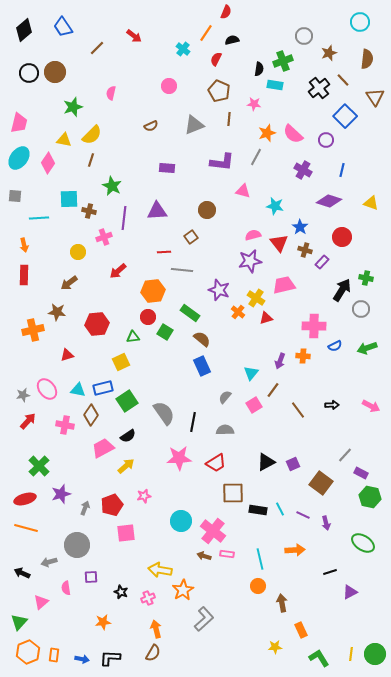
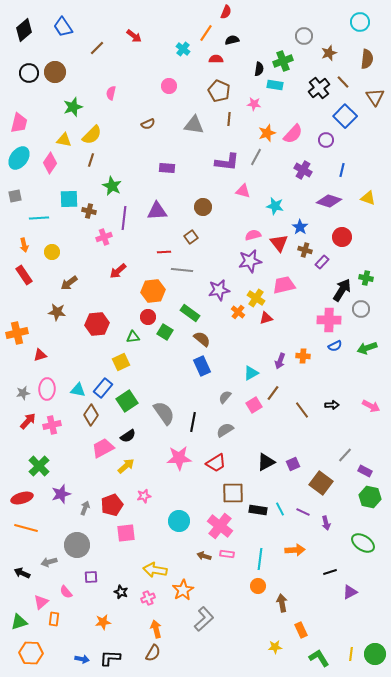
red semicircle at (216, 59): rotated 64 degrees clockwise
brown line at (343, 80): moved 2 px down
gray triangle at (194, 125): rotated 30 degrees clockwise
brown semicircle at (151, 126): moved 3 px left, 2 px up
pink semicircle at (293, 134): rotated 90 degrees counterclockwise
purple L-shape at (222, 162): moved 5 px right
pink diamond at (48, 163): moved 2 px right
gray square at (15, 196): rotated 16 degrees counterclockwise
yellow triangle at (371, 203): moved 3 px left, 5 px up
brown circle at (207, 210): moved 4 px left, 3 px up
yellow circle at (78, 252): moved 26 px left
red rectangle at (24, 275): rotated 36 degrees counterclockwise
purple star at (219, 290): rotated 30 degrees counterclockwise
pink cross at (314, 326): moved 15 px right, 6 px up
orange cross at (33, 330): moved 16 px left, 3 px down
red triangle at (67, 355): moved 27 px left
cyan triangle at (251, 373): rotated 21 degrees clockwise
blue rectangle at (103, 388): rotated 36 degrees counterclockwise
pink ellipse at (47, 389): rotated 40 degrees clockwise
brown line at (273, 390): moved 3 px down
gray star at (23, 395): moved 2 px up
brown line at (298, 410): moved 4 px right
pink cross at (65, 425): moved 13 px left; rotated 24 degrees counterclockwise
gray semicircle at (225, 430): rotated 30 degrees counterclockwise
purple rectangle at (361, 473): moved 4 px right, 2 px up
red ellipse at (25, 499): moved 3 px left, 1 px up
purple line at (303, 515): moved 3 px up
cyan circle at (181, 521): moved 2 px left
pink cross at (213, 531): moved 7 px right, 5 px up
cyan line at (260, 559): rotated 20 degrees clockwise
yellow arrow at (160, 570): moved 5 px left
pink semicircle at (66, 588): moved 4 px down; rotated 32 degrees counterclockwise
green triangle at (19, 622): rotated 30 degrees clockwise
orange hexagon at (28, 652): moved 3 px right, 1 px down; rotated 25 degrees clockwise
orange rectangle at (54, 655): moved 36 px up
